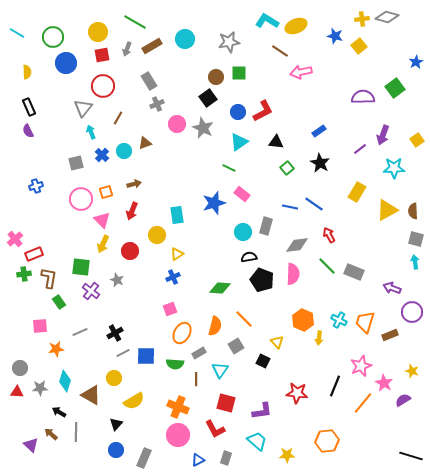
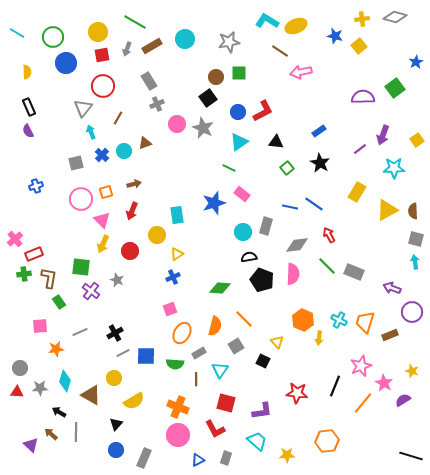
gray diamond at (387, 17): moved 8 px right
